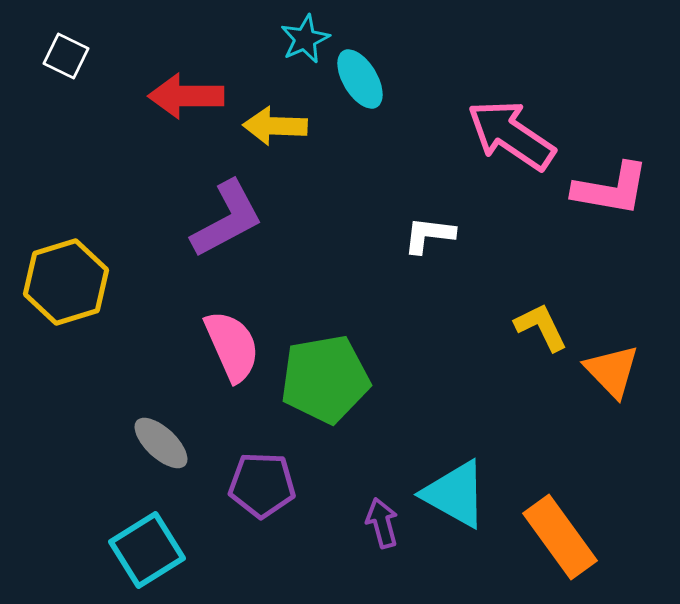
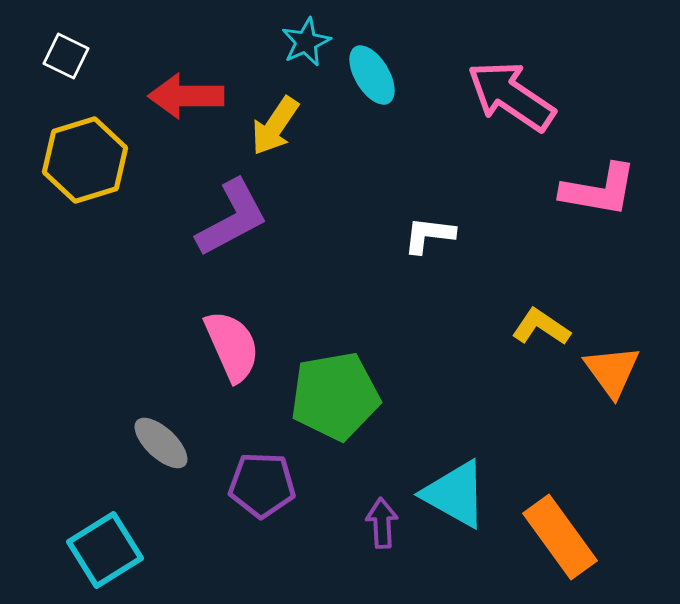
cyan star: moved 1 px right, 3 px down
cyan ellipse: moved 12 px right, 4 px up
yellow arrow: rotated 58 degrees counterclockwise
pink arrow: moved 39 px up
pink L-shape: moved 12 px left, 1 px down
purple L-shape: moved 5 px right, 1 px up
yellow hexagon: moved 19 px right, 122 px up
yellow L-shape: rotated 30 degrees counterclockwise
orange triangle: rotated 8 degrees clockwise
green pentagon: moved 10 px right, 17 px down
purple arrow: rotated 12 degrees clockwise
cyan square: moved 42 px left
